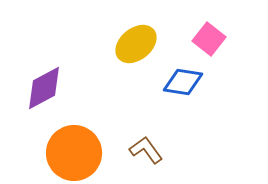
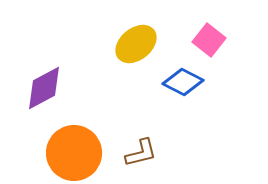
pink square: moved 1 px down
blue diamond: rotated 18 degrees clockwise
brown L-shape: moved 5 px left, 3 px down; rotated 112 degrees clockwise
